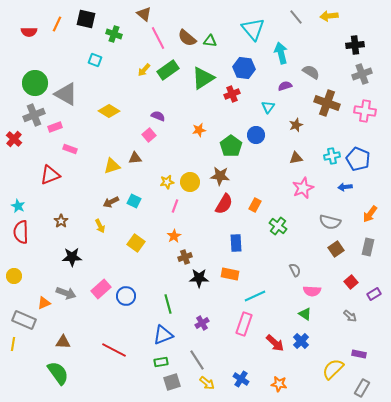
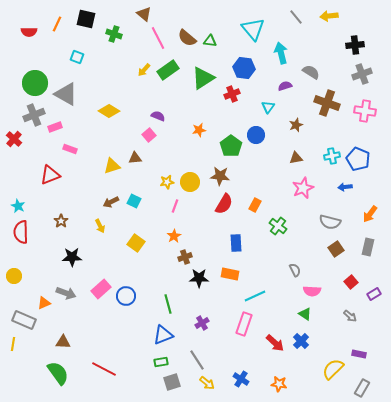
cyan square at (95, 60): moved 18 px left, 3 px up
red line at (114, 350): moved 10 px left, 19 px down
